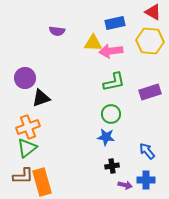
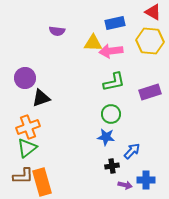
blue arrow: moved 15 px left; rotated 84 degrees clockwise
